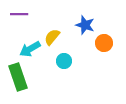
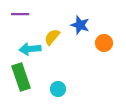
purple line: moved 1 px right
blue star: moved 5 px left
cyan arrow: rotated 25 degrees clockwise
cyan circle: moved 6 px left, 28 px down
green rectangle: moved 3 px right
